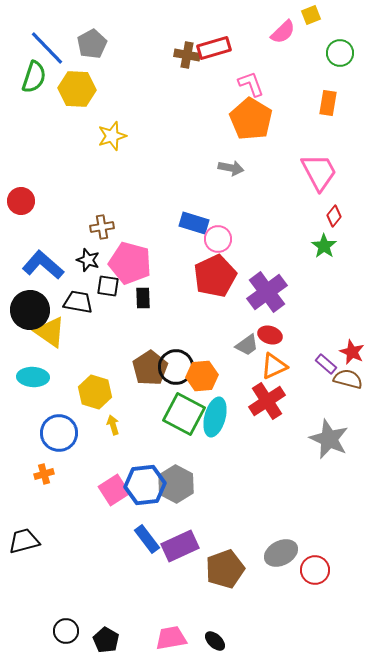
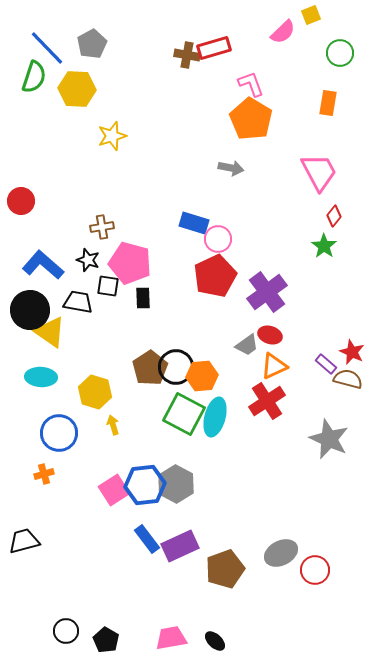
cyan ellipse at (33, 377): moved 8 px right
